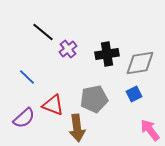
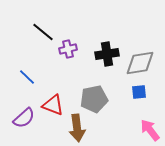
purple cross: rotated 24 degrees clockwise
blue square: moved 5 px right, 2 px up; rotated 21 degrees clockwise
